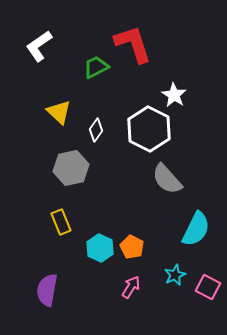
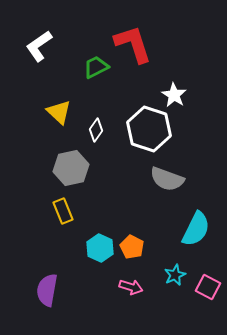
white hexagon: rotated 9 degrees counterclockwise
gray semicircle: rotated 28 degrees counterclockwise
yellow rectangle: moved 2 px right, 11 px up
pink arrow: rotated 75 degrees clockwise
